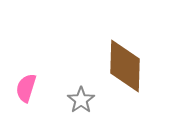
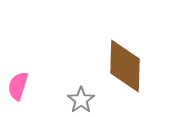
pink semicircle: moved 8 px left, 2 px up
